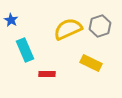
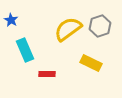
yellow semicircle: rotated 12 degrees counterclockwise
